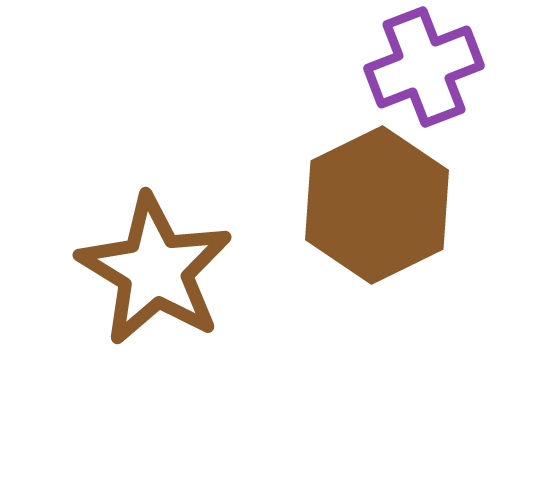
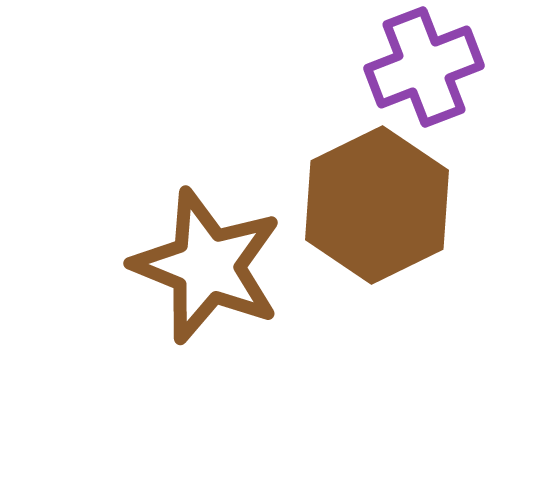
brown star: moved 52 px right, 4 px up; rotated 9 degrees counterclockwise
